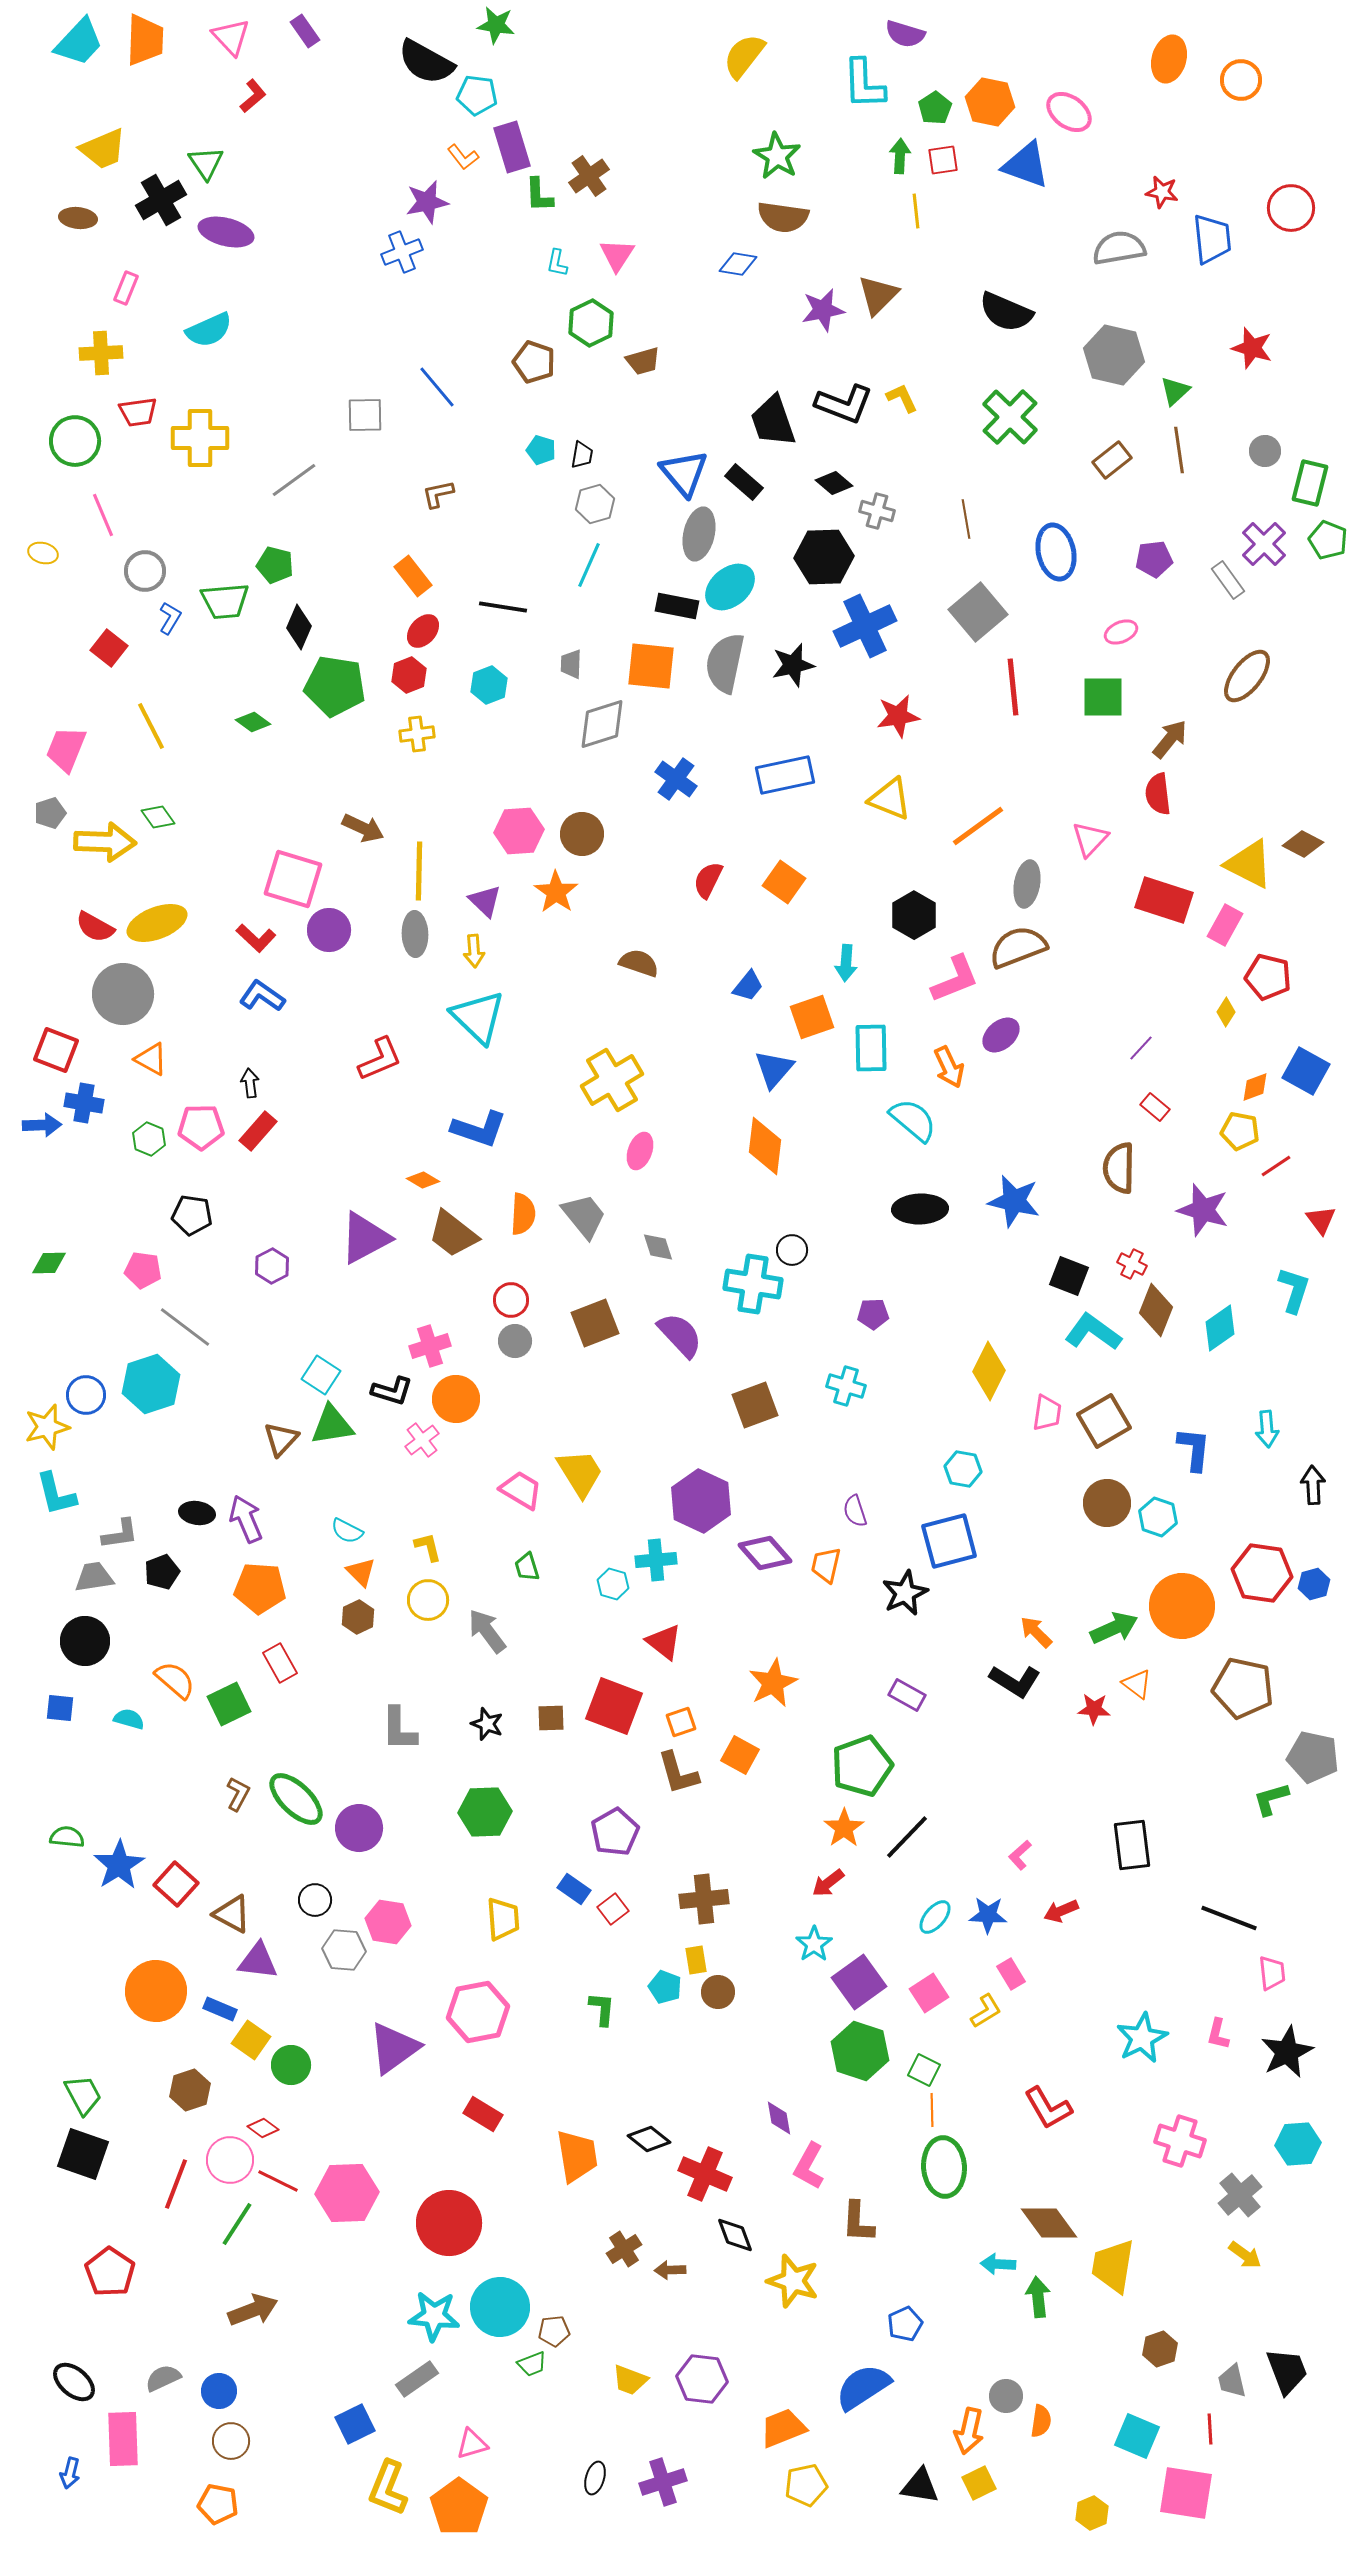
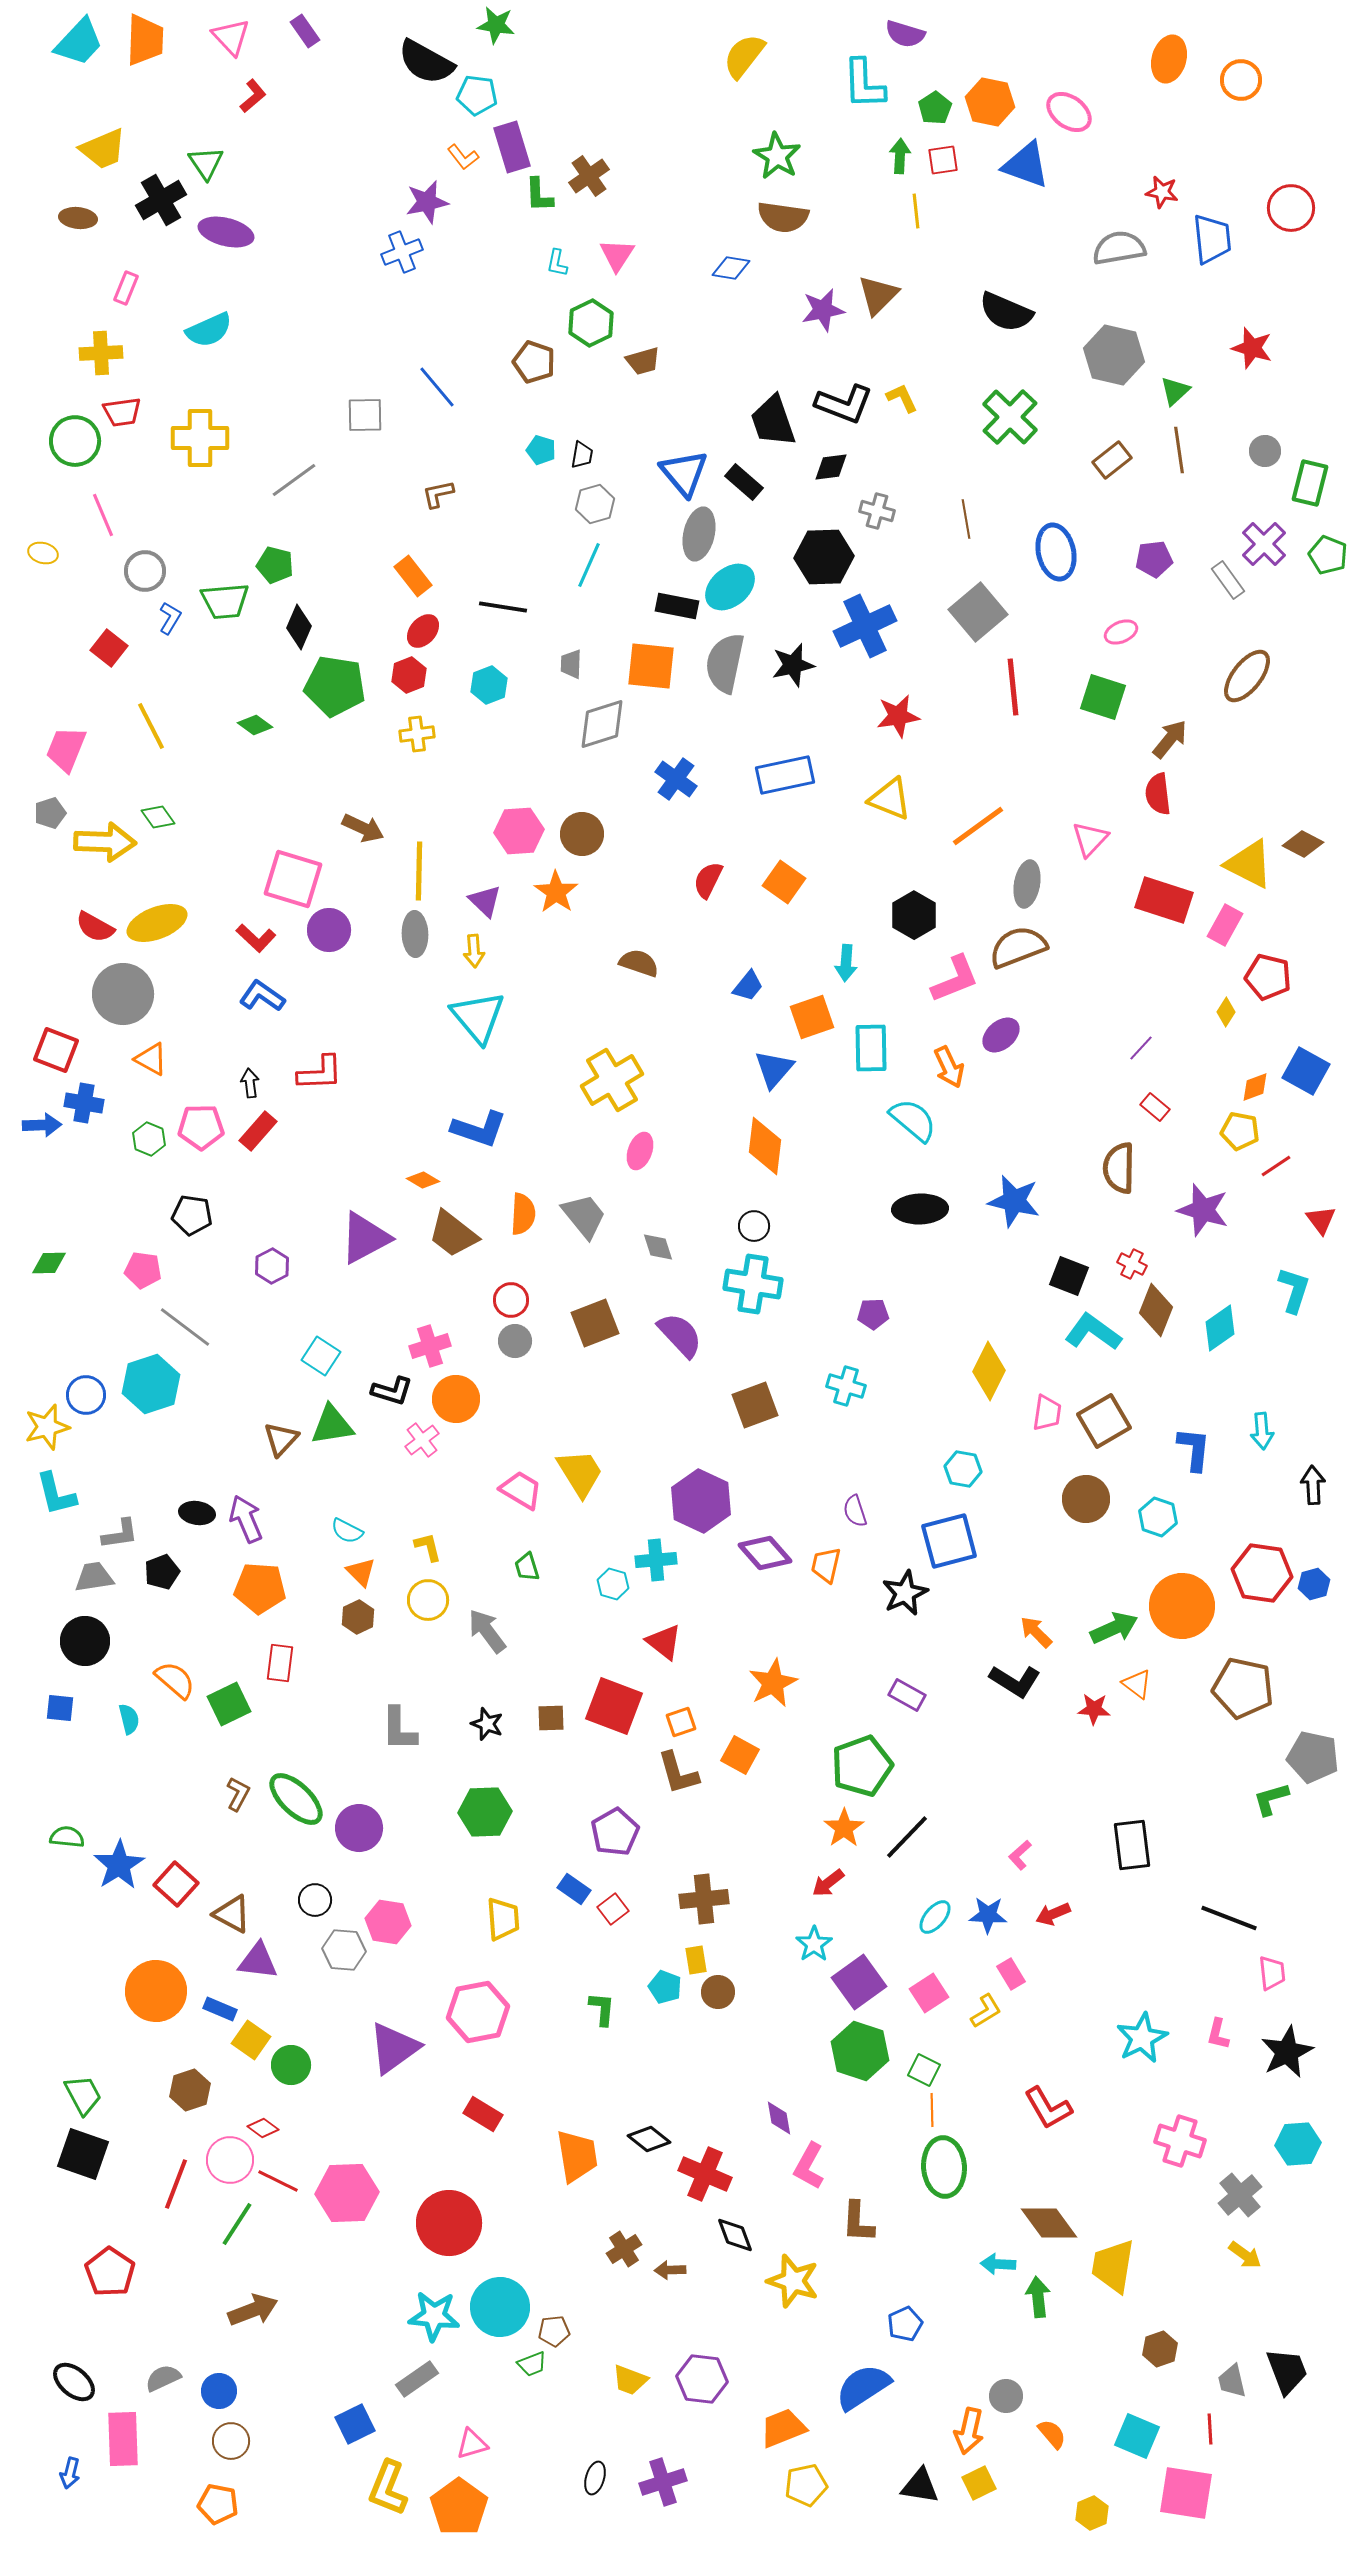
blue diamond at (738, 264): moved 7 px left, 4 px down
red trapezoid at (138, 412): moved 16 px left
black diamond at (834, 483): moved 3 px left, 16 px up; rotated 48 degrees counterclockwise
green pentagon at (1328, 540): moved 15 px down
green square at (1103, 697): rotated 18 degrees clockwise
green diamond at (253, 722): moved 2 px right, 3 px down
cyan triangle at (478, 1017): rotated 6 degrees clockwise
red L-shape at (380, 1059): moved 60 px left, 14 px down; rotated 21 degrees clockwise
black circle at (792, 1250): moved 38 px left, 24 px up
cyan square at (321, 1375): moved 19 px up
cyan arrow at (1267, 1429): moved 5 px left, 2 px down
brown circle at (1107, 1503): moved 21 px left, 4 px up
red rectangle at (280, 1663): rotated 36 degrees clockwise
cyan semicircle at (129, 1719): rotated 60 degrees clockwise
red arrow at (1061, 1911): moved 8 px left, 3 px down
orange semicircle at (1041, 2421): moved 11 px right, 13 px down; rotated 48 degrees counterclockwise
